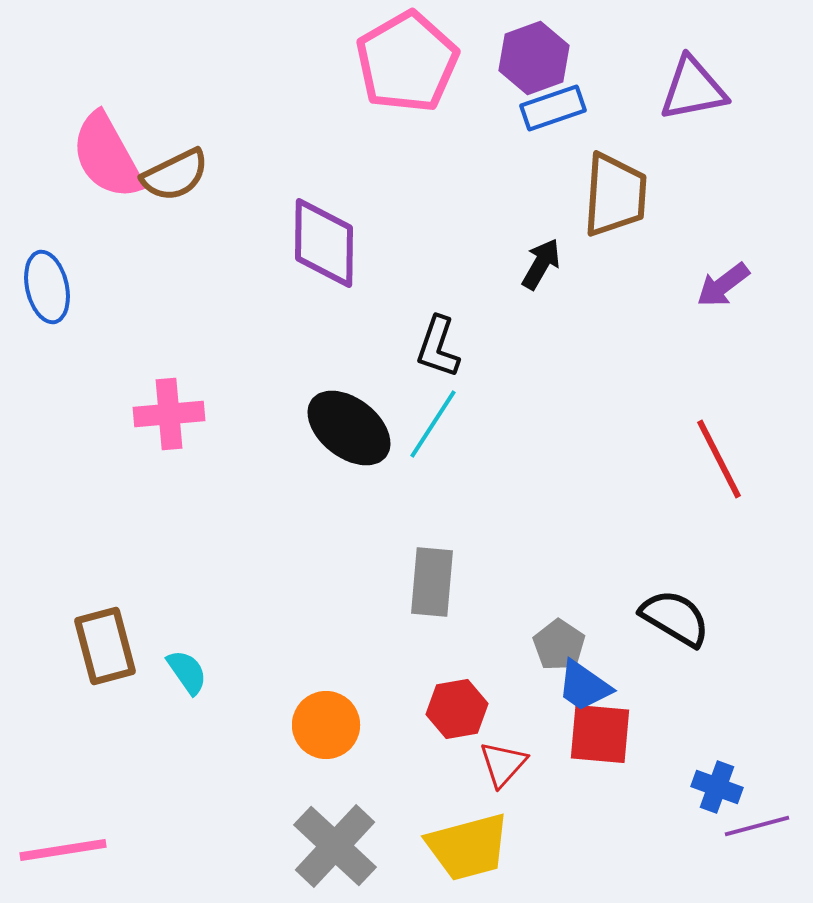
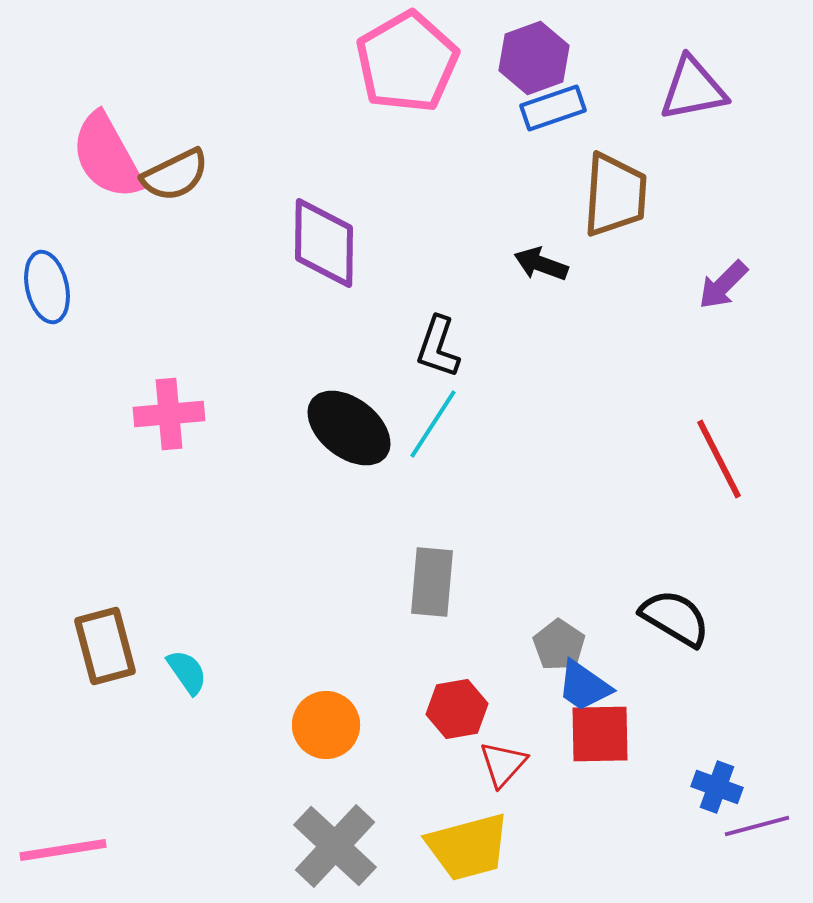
black arrow: rotated 100 degrees counterclockwise
purple arrow: rotated 8 degrees counterclockwise
red square: rotated 6 degrees counterclockwise
